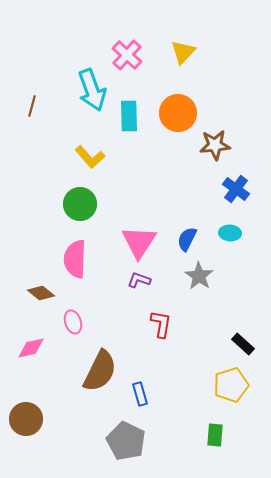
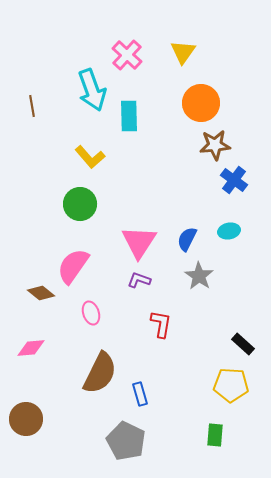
yellow triangle: rotated 8 degrees counterclockwise
brown line: rotated 25 degrees counterclockwise
orange circle: moved 23 px right, 10 px up
blue cross: moved 2 px left, 9 px up
cyan ellipse: moved 1 px left, 2 px up; rotated 15 degrees counterclockwise
pink semicircle: moved 2 px left, 7 px down; rotated 33 degrees clockwise
pink ellipse: moved 18 px right, 9 px up
pink diamond: rotated 8 degrees clockwise
brown semicircle: moved 2 px down
yellow pentagon: rotated 20 degrees clockwise
